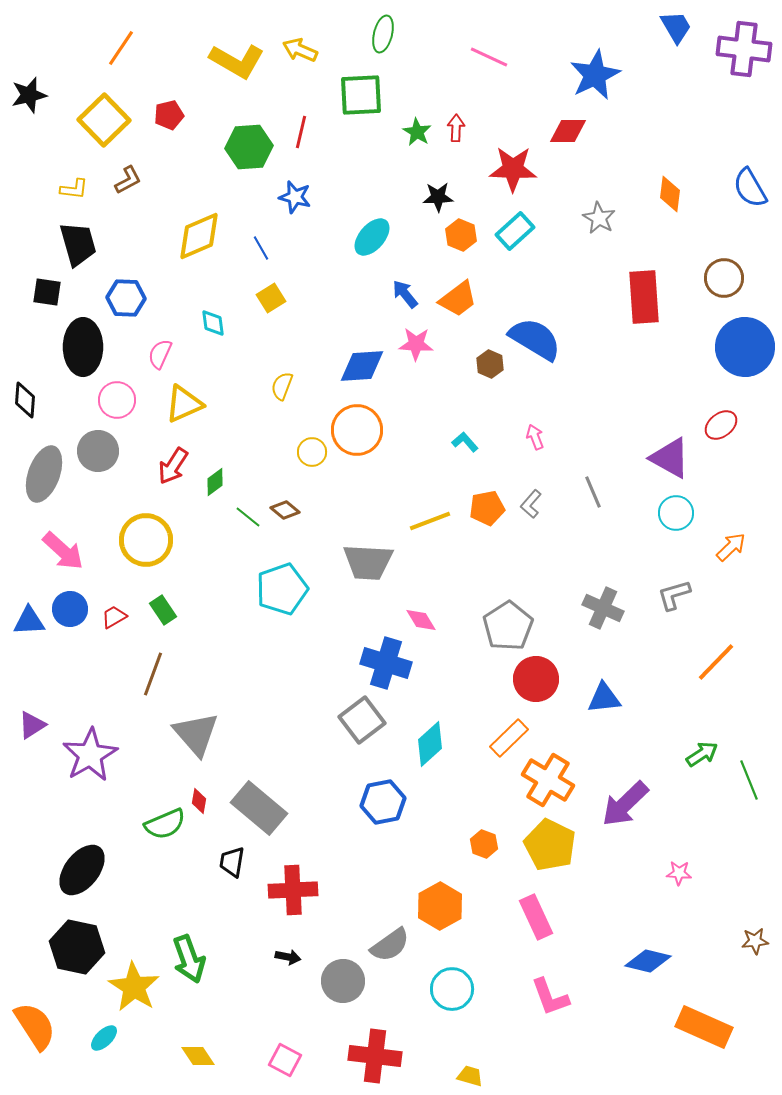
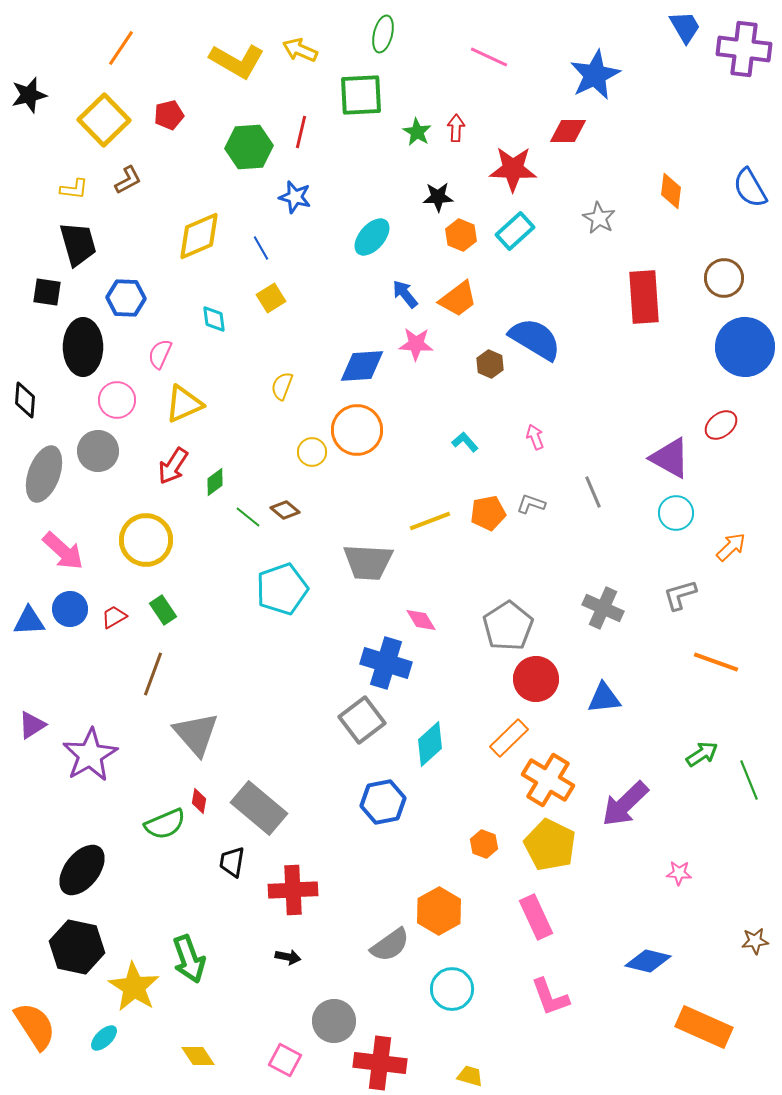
blue trapezoid at (676, 27): moved 9 px right
orange diamond at (670, 194): moved 1 px right, 3 px up
cyan diamond at (213, 323): moved 1 px right, 4 px up
gray L-shape at (531, 504): rotated 68 degrees clockwise
orange pentagon at (487, 508): moved 1 px right, 5 px down
gray L-shape at (674, 595): moved 6 px right
orange line at (716, 662): rotated 66 degrees clockwise
orange hexagon at (440, 906): moved 1 px left, 5 px down
gray circle at (343, 981): moved 9 px left, 40 px down
red cross at (375, 1056): moved 5 px right, 7 px down
